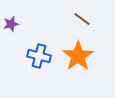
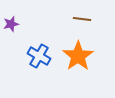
brown line: rotated 30 degrees counterclockwise
blue cross: rotated 15 degrees clockwise
